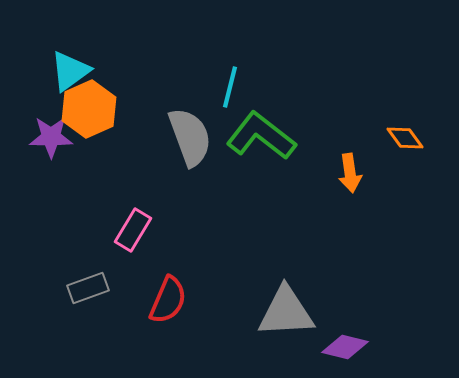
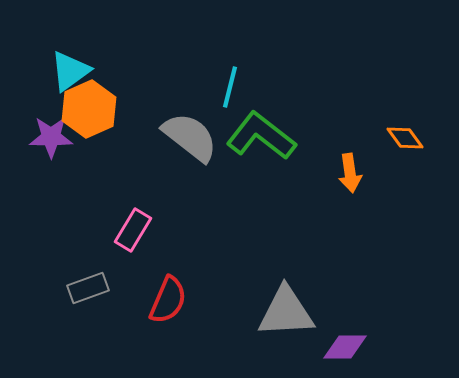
gray semicircle: rotated 32 degrees counterclockwise
purple diamond: rotated 15 degrees counterclockwise
